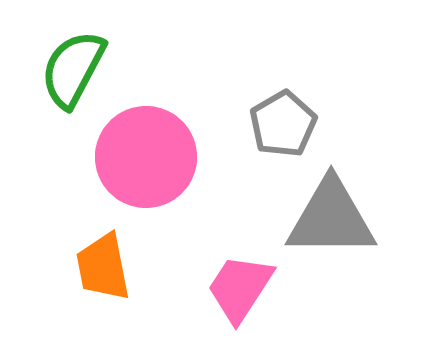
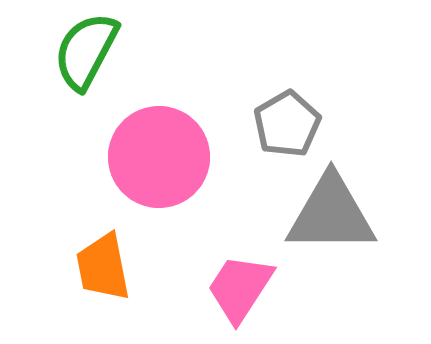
green semicircle: moved 13 px right, 18 px up
gray pentagon: moved 4 px right
pink circle: moved 13 px right
gray triangle: moved 4 px up
